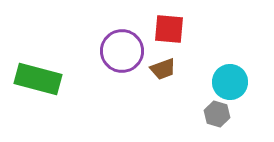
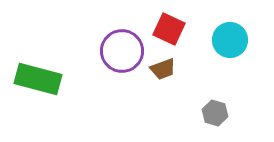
red square: rotated 20 degrees clockwise
cyan circle: moved 42 px up
gray hexagon: moved 2 px left, 1 px up
